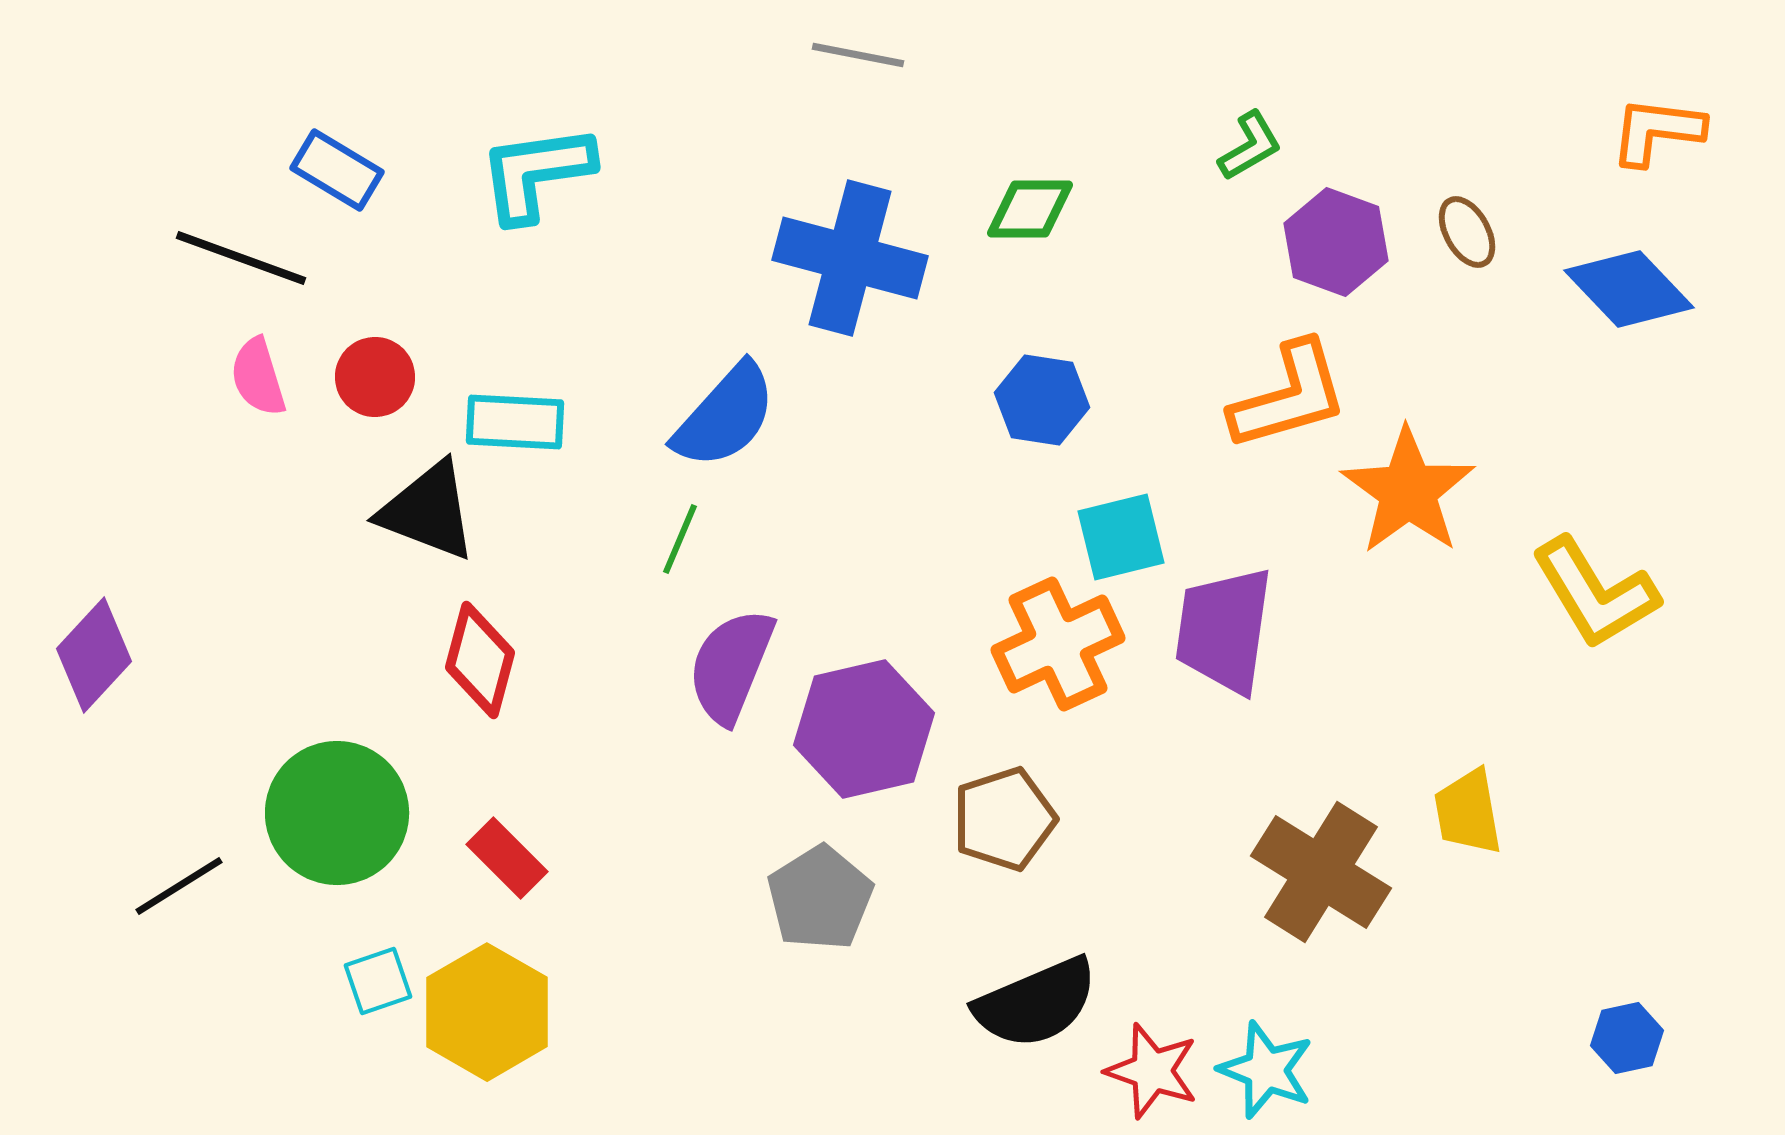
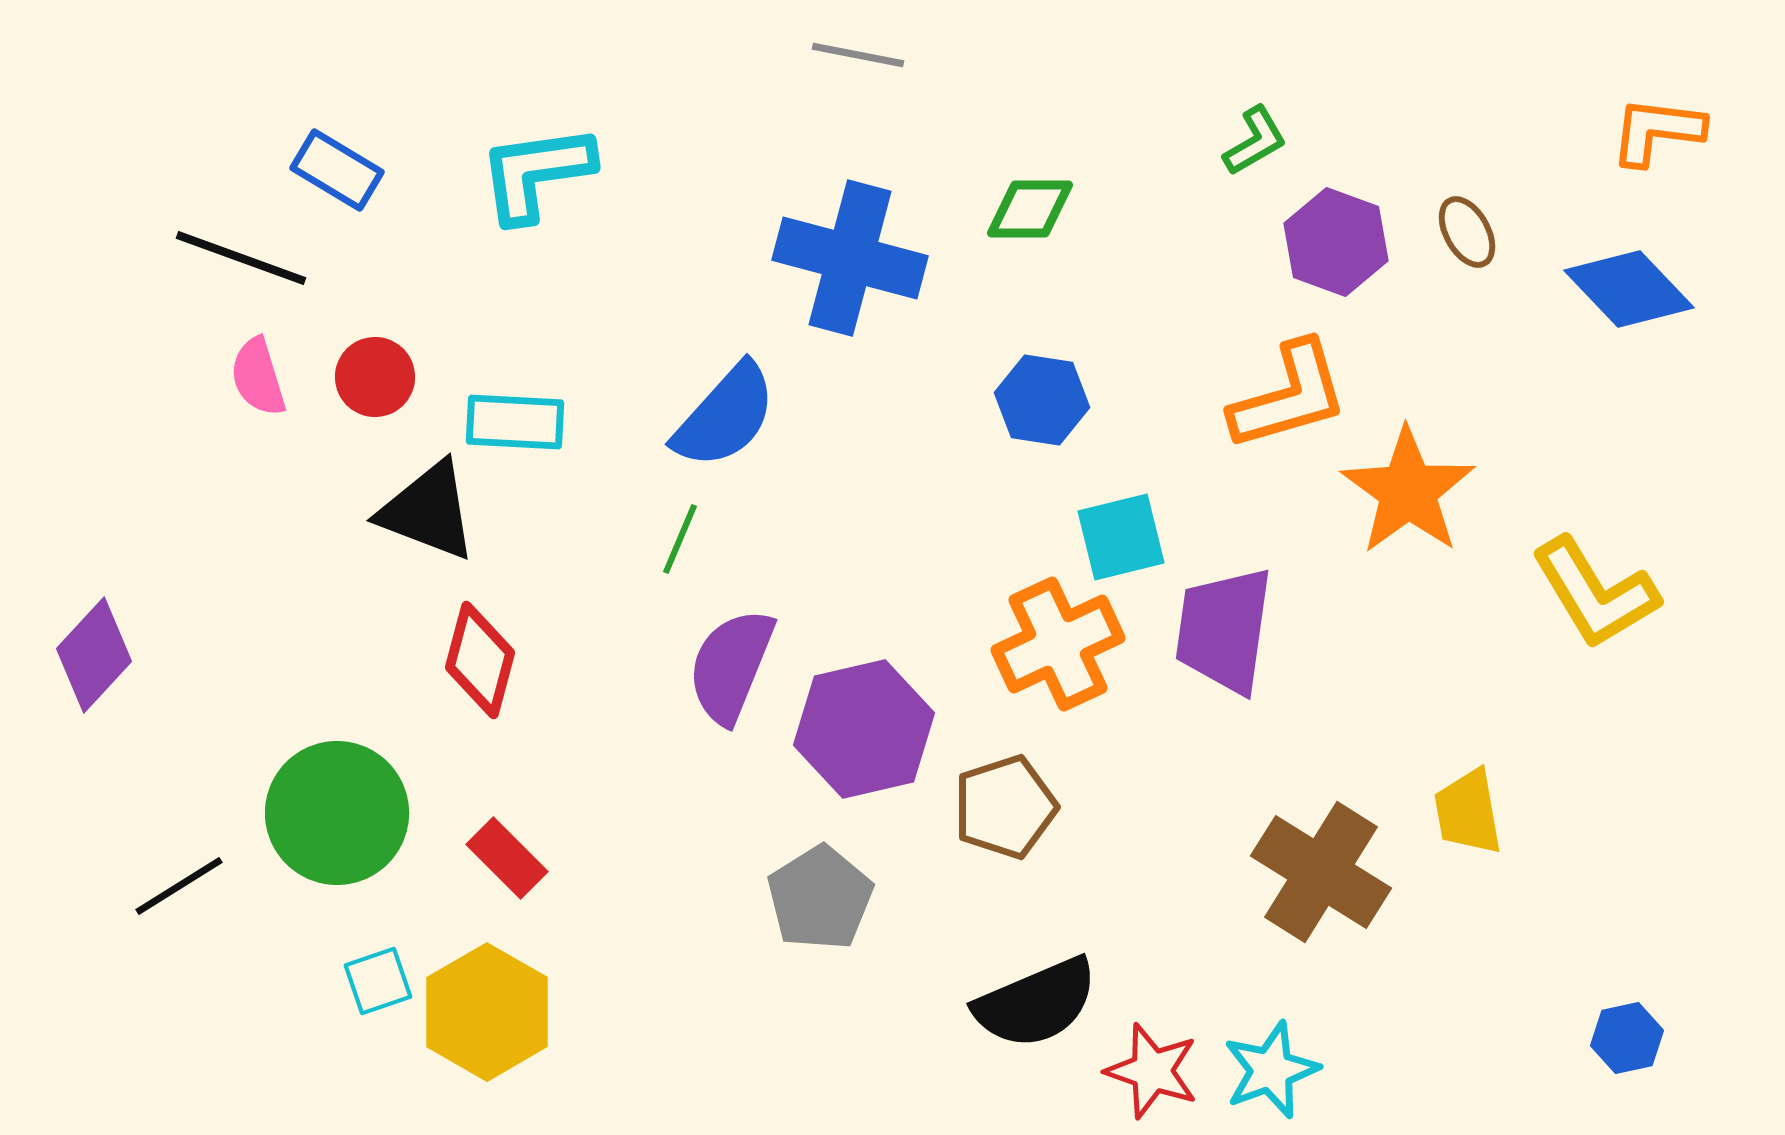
green L-shape at (1250, 146): moved 5 px right, 5 px up
brown pentagon at (1004, 819): moved 1 px right, 12 px up
cyan star at (1266, 1070): moved 5 px right; rotated 30 degrees clockwise
